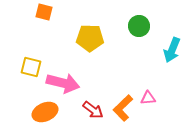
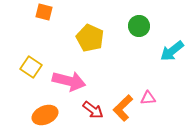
yellow pentagon: rotated 24 degrees clockwise
cyan arrow: moved 1 px down; rotated 30 degrees clockwise
yellow square: rotated 20 degrees clockwise
pink arrow: moved 6 px right, 2 px up
orange ellipse: moved 3 px down
